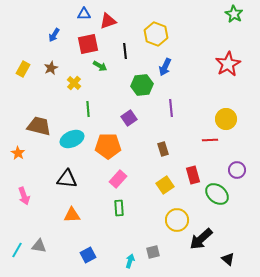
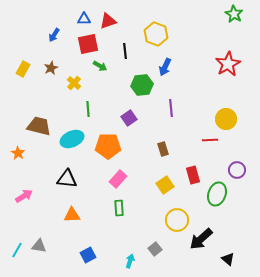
blue triangle at (84, 14): moved 5 px down
green ellipse at (217, 194): rotated 70 degrees clockwise
pink arrow at (24, 196): rotated 102 degrees counterclockwise
gray square at (153, 252): moved 2 px right, 3 px up; rotated 24 degrees counterclockwise
